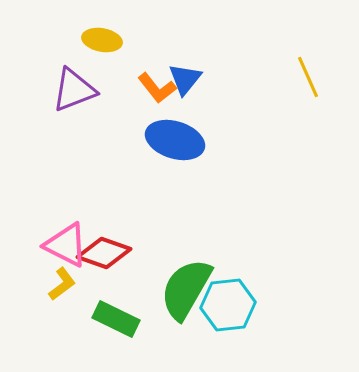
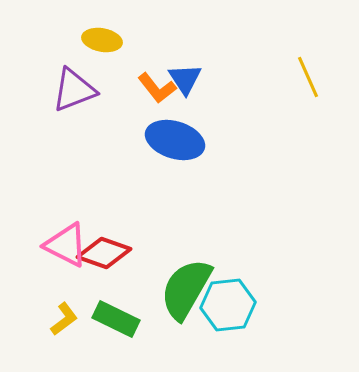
blue triangle: rotated 12 degrees counterclockwise
yellow L-shape: moved 2 px right, 35 px down
